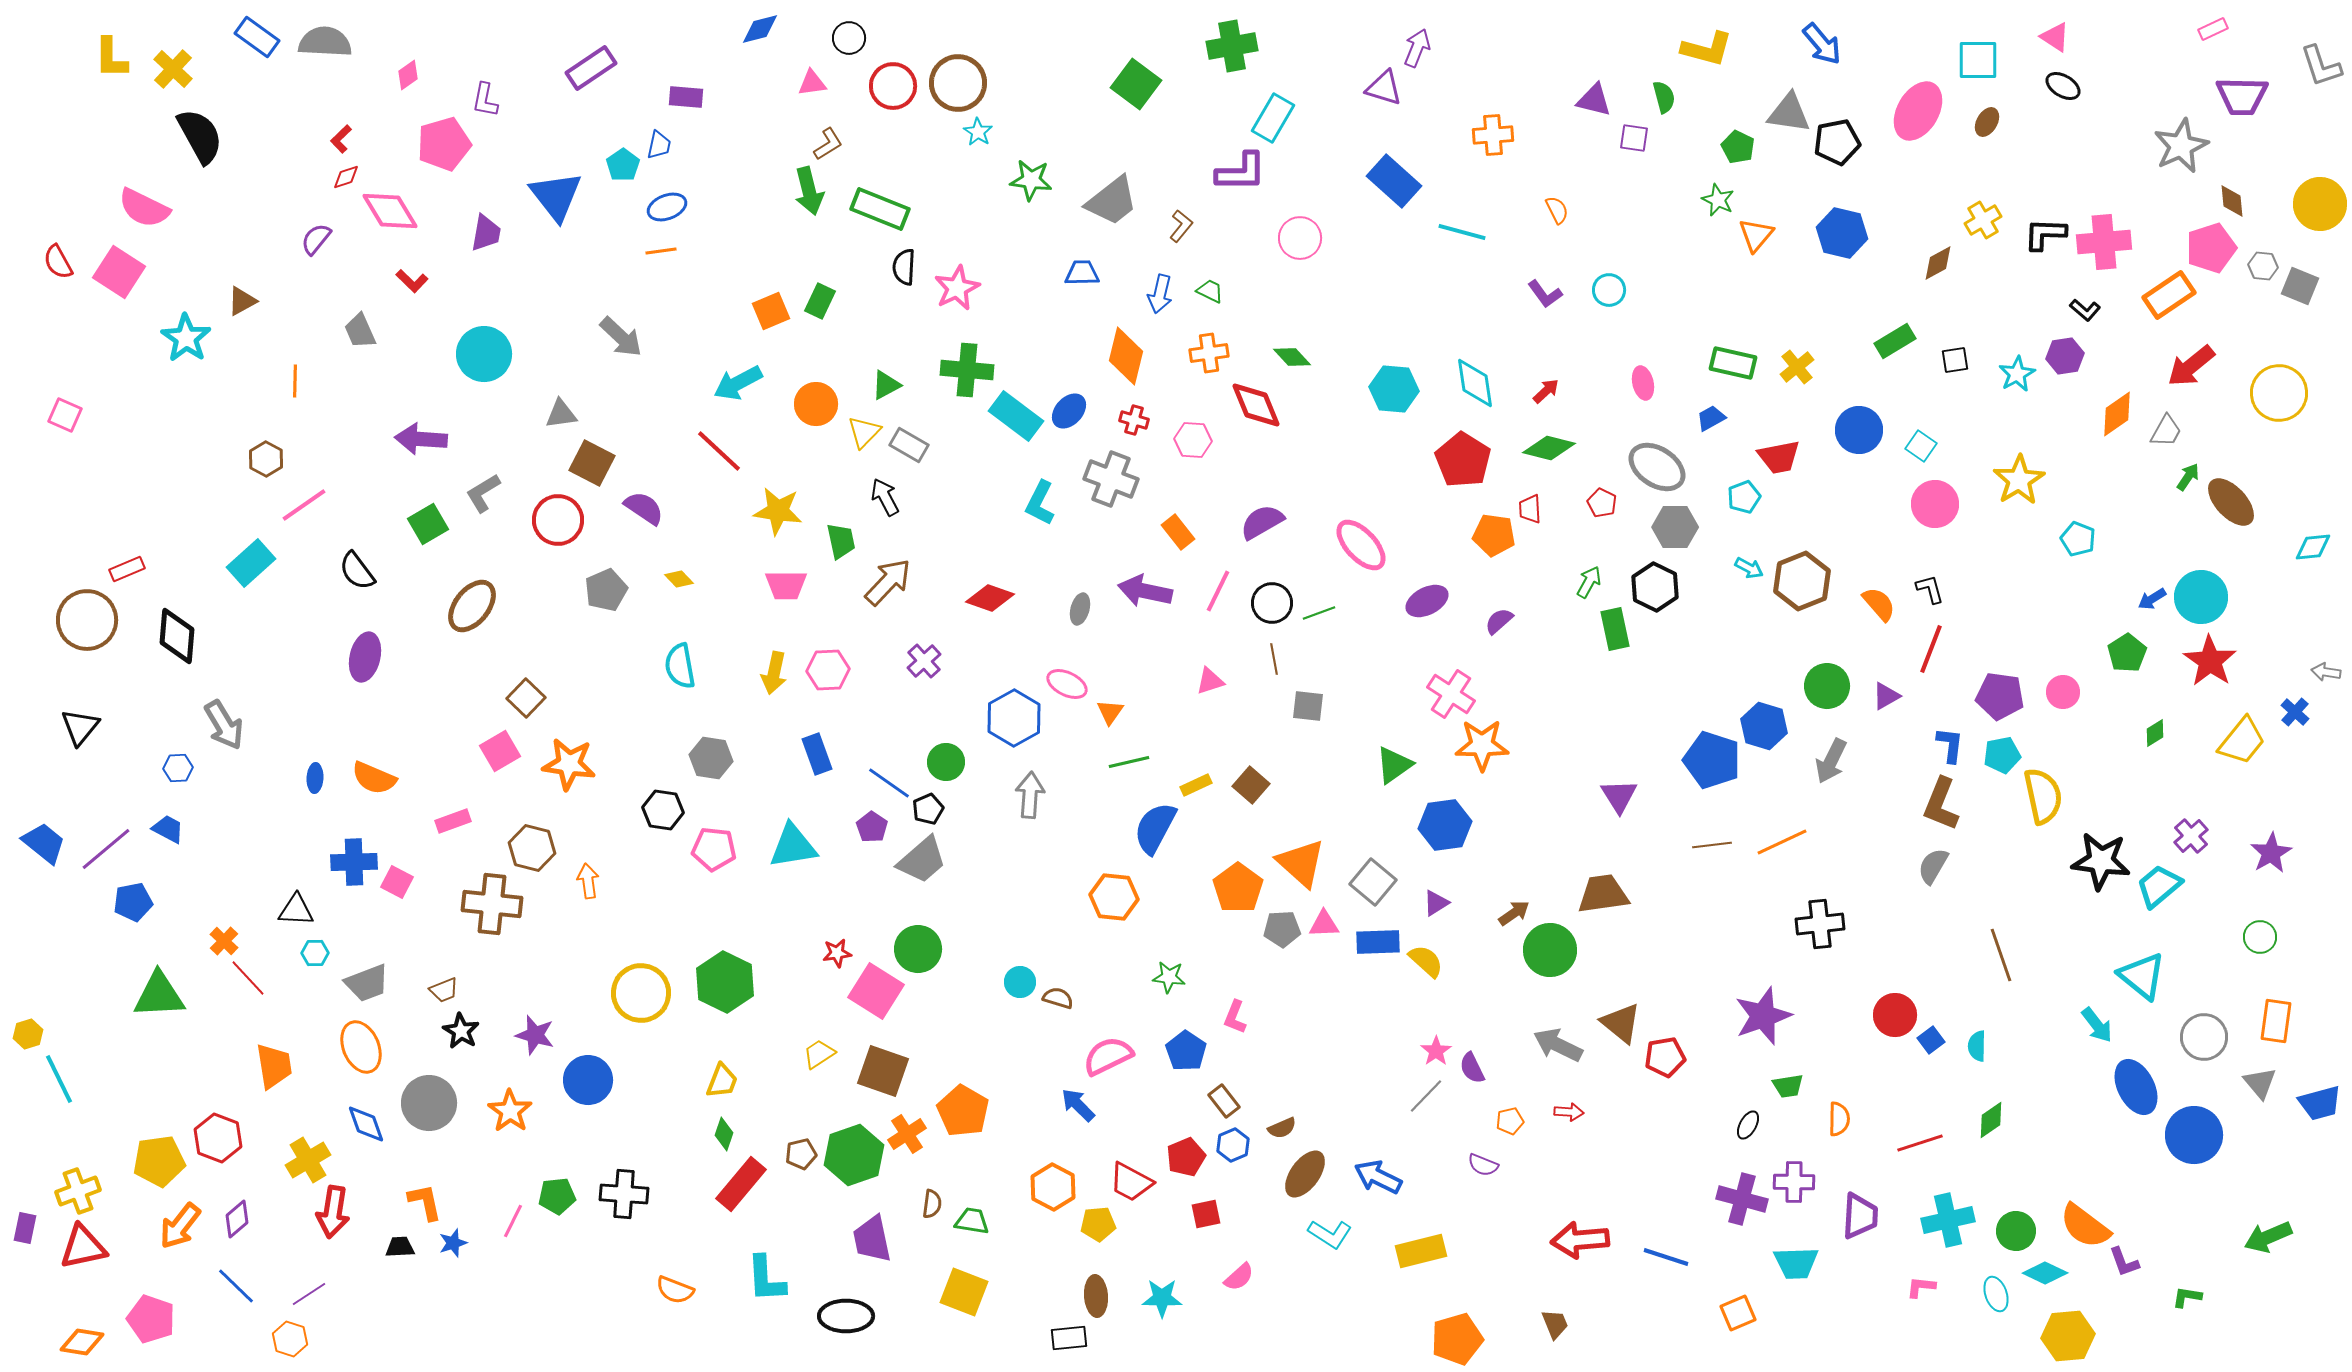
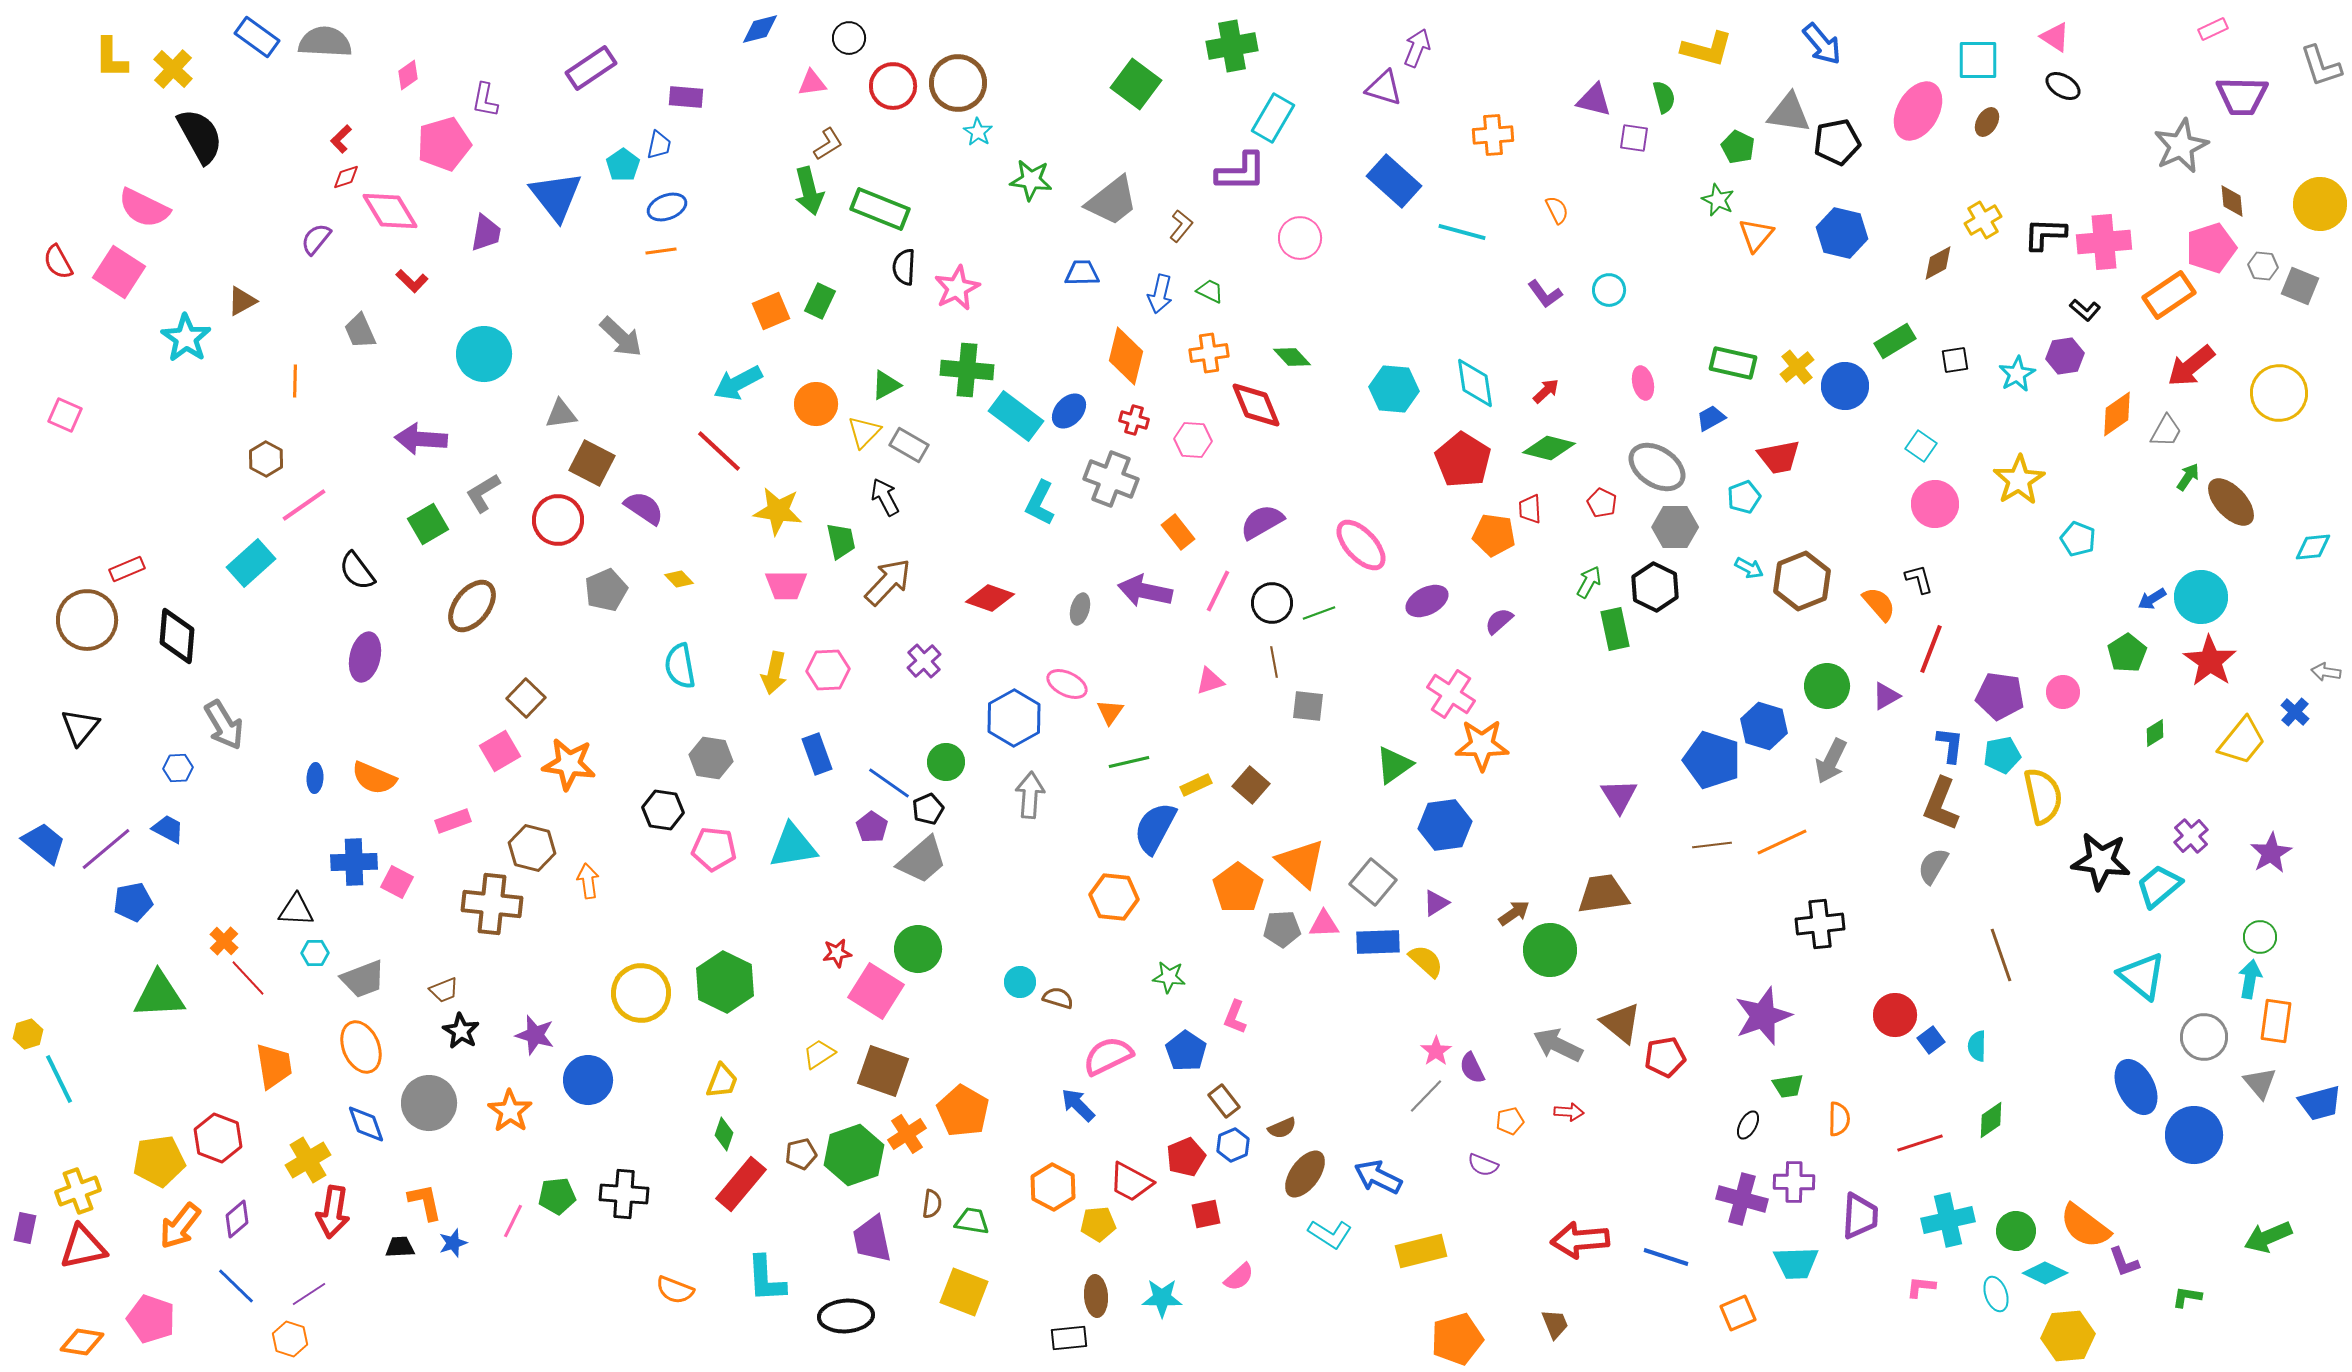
blue circle at (1859, 430): moved 14 px left, 44 px up
black L-shape at (1930, 589): moved 11 px left, 10 px up
brown line at (1274, 659): moved 3 px down
gray trapezoid at (367, 983): moved 4 px left, 4 px up
cyan arrow at (2097, 1025): moved 153 px right, 46 px up; rotated 132 degrees counterclockwise
black ellipse at (846, 1316): rotated 4 degrees counterclockwise
